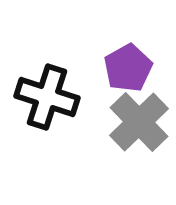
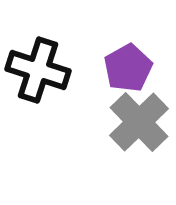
black cross: moved 9 px left, 27 px up
